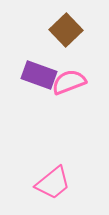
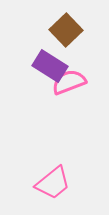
purple rectangle: moved 11 px right, 9 px up; rotated 12 degrees clockwise
